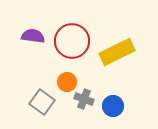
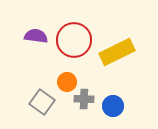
purple semicircle: moved 3 px right
red circle: moved 2 px right, 1 px up
gray cross: rotated 18 degrees counterclockwise
